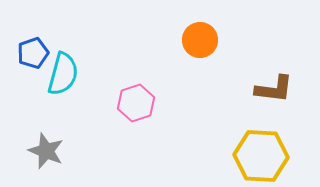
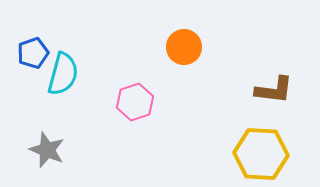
orange circle: moved 16 px left, 7 px down
brown L-shape: moved 1 px down
pink hexagon: moved 1 px left, 1 px up
gray star: moved 1 px right, 1 px up
yellow hexagon: moved 2 px up
